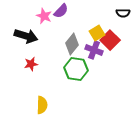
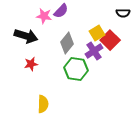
pink star: rotated 14 degrees counterclockwise
gray diamond: moved 5 px left, 1 px up
purple cross: moved 1 px down; rotated 36 degrees clockwise
yellow semicircle: moved 1 px right, 1 px up
